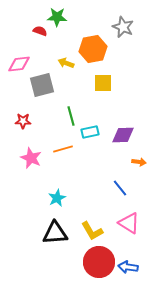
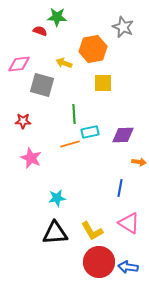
yellow arrow: moved 2 px left
gray square: rotated 30 degrees clockwise
green line: moved 3 px right, 2 px up; rotated 12 degrees clockwise
orange line: moved 7 px right, 5 px up
blue line: rotated 48 degrees clockwise
cyan star: rotated 18 degrees clockwise
